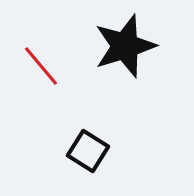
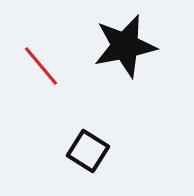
black star: rotated 6 degrees clockwise
